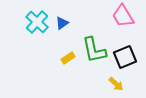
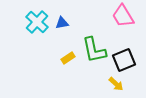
blue triangle: rotated 24 degrees clockwise
black square: moved 1 px left, 3 px down
